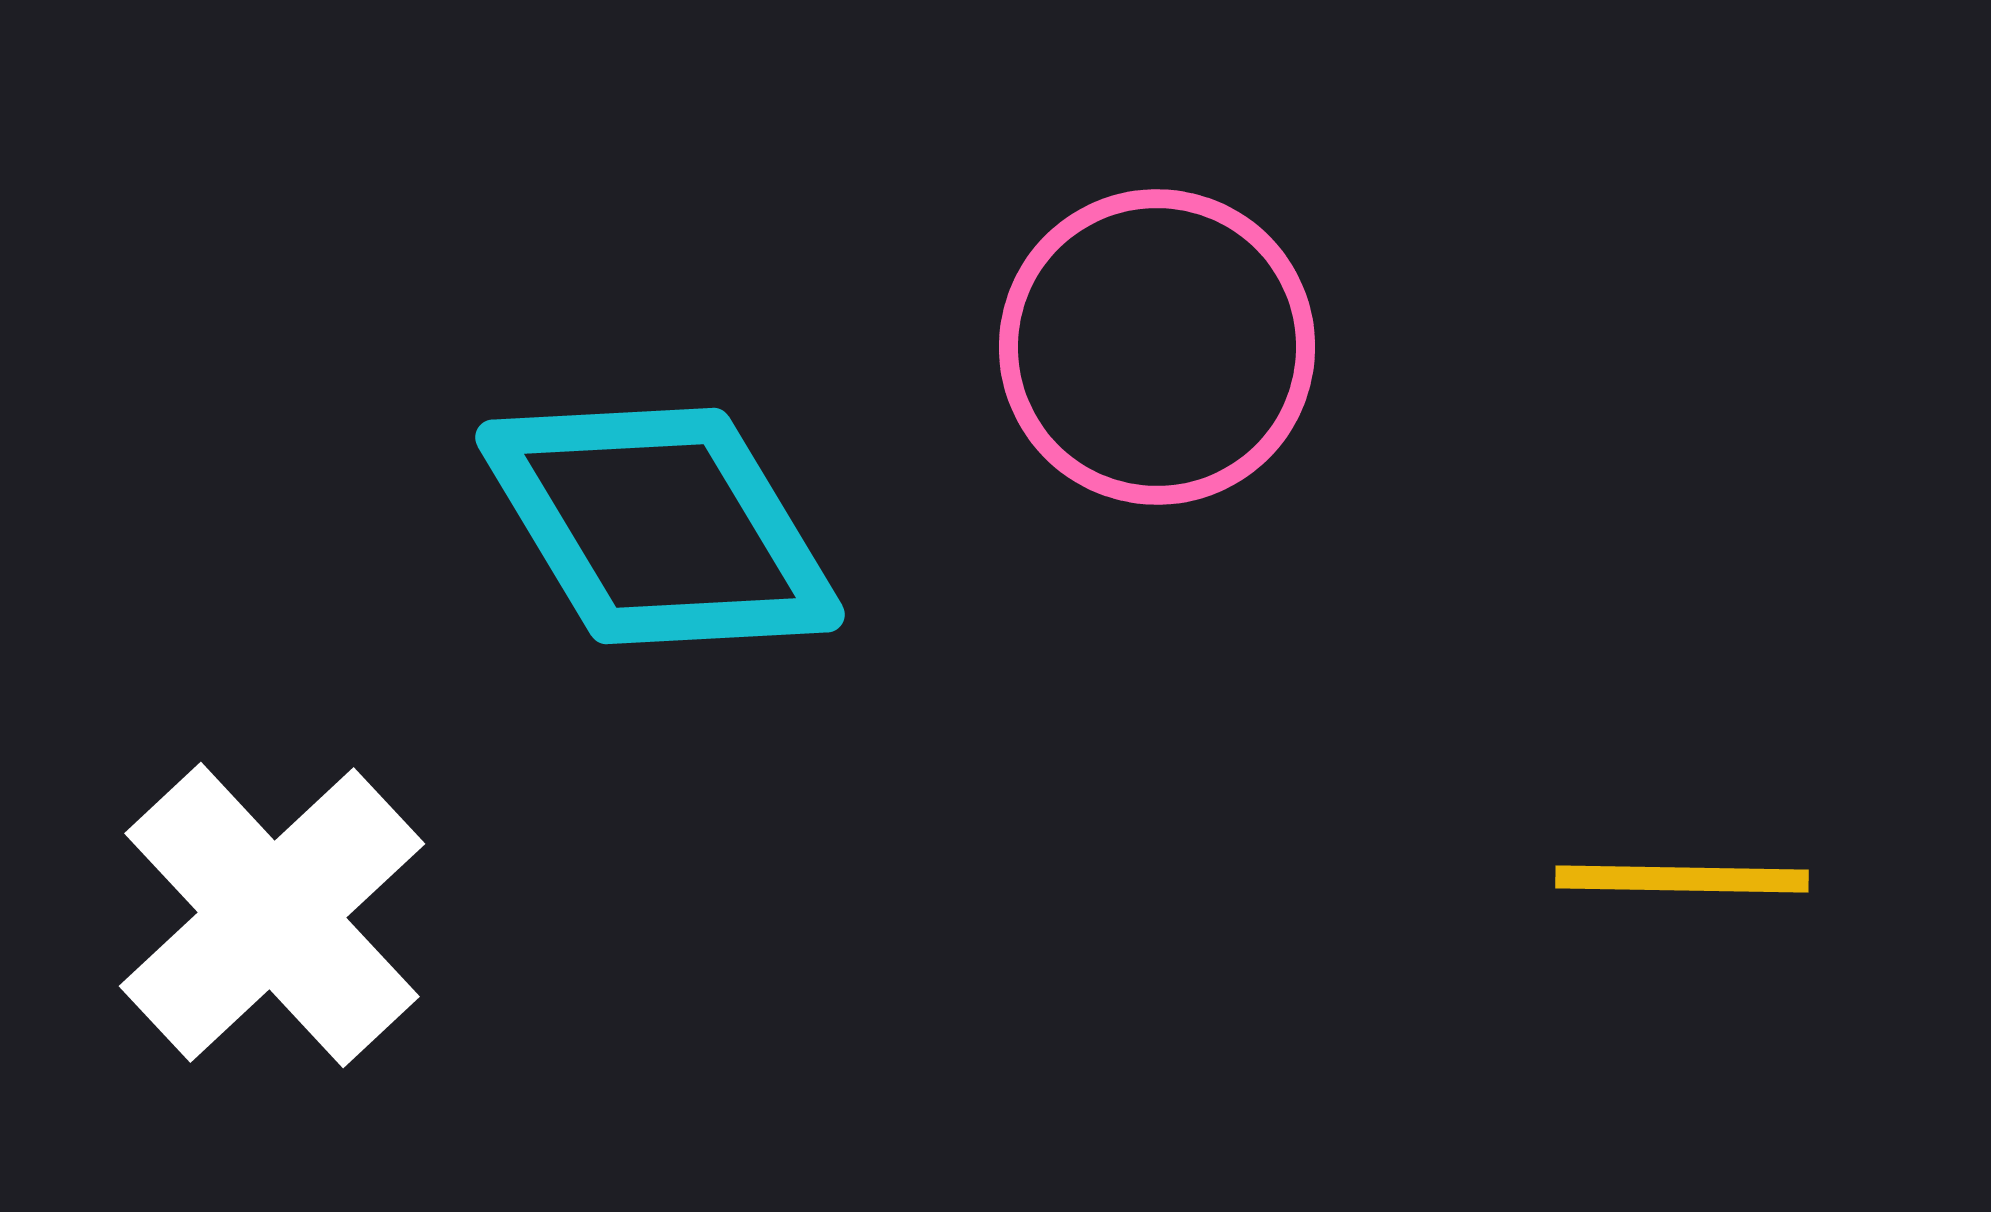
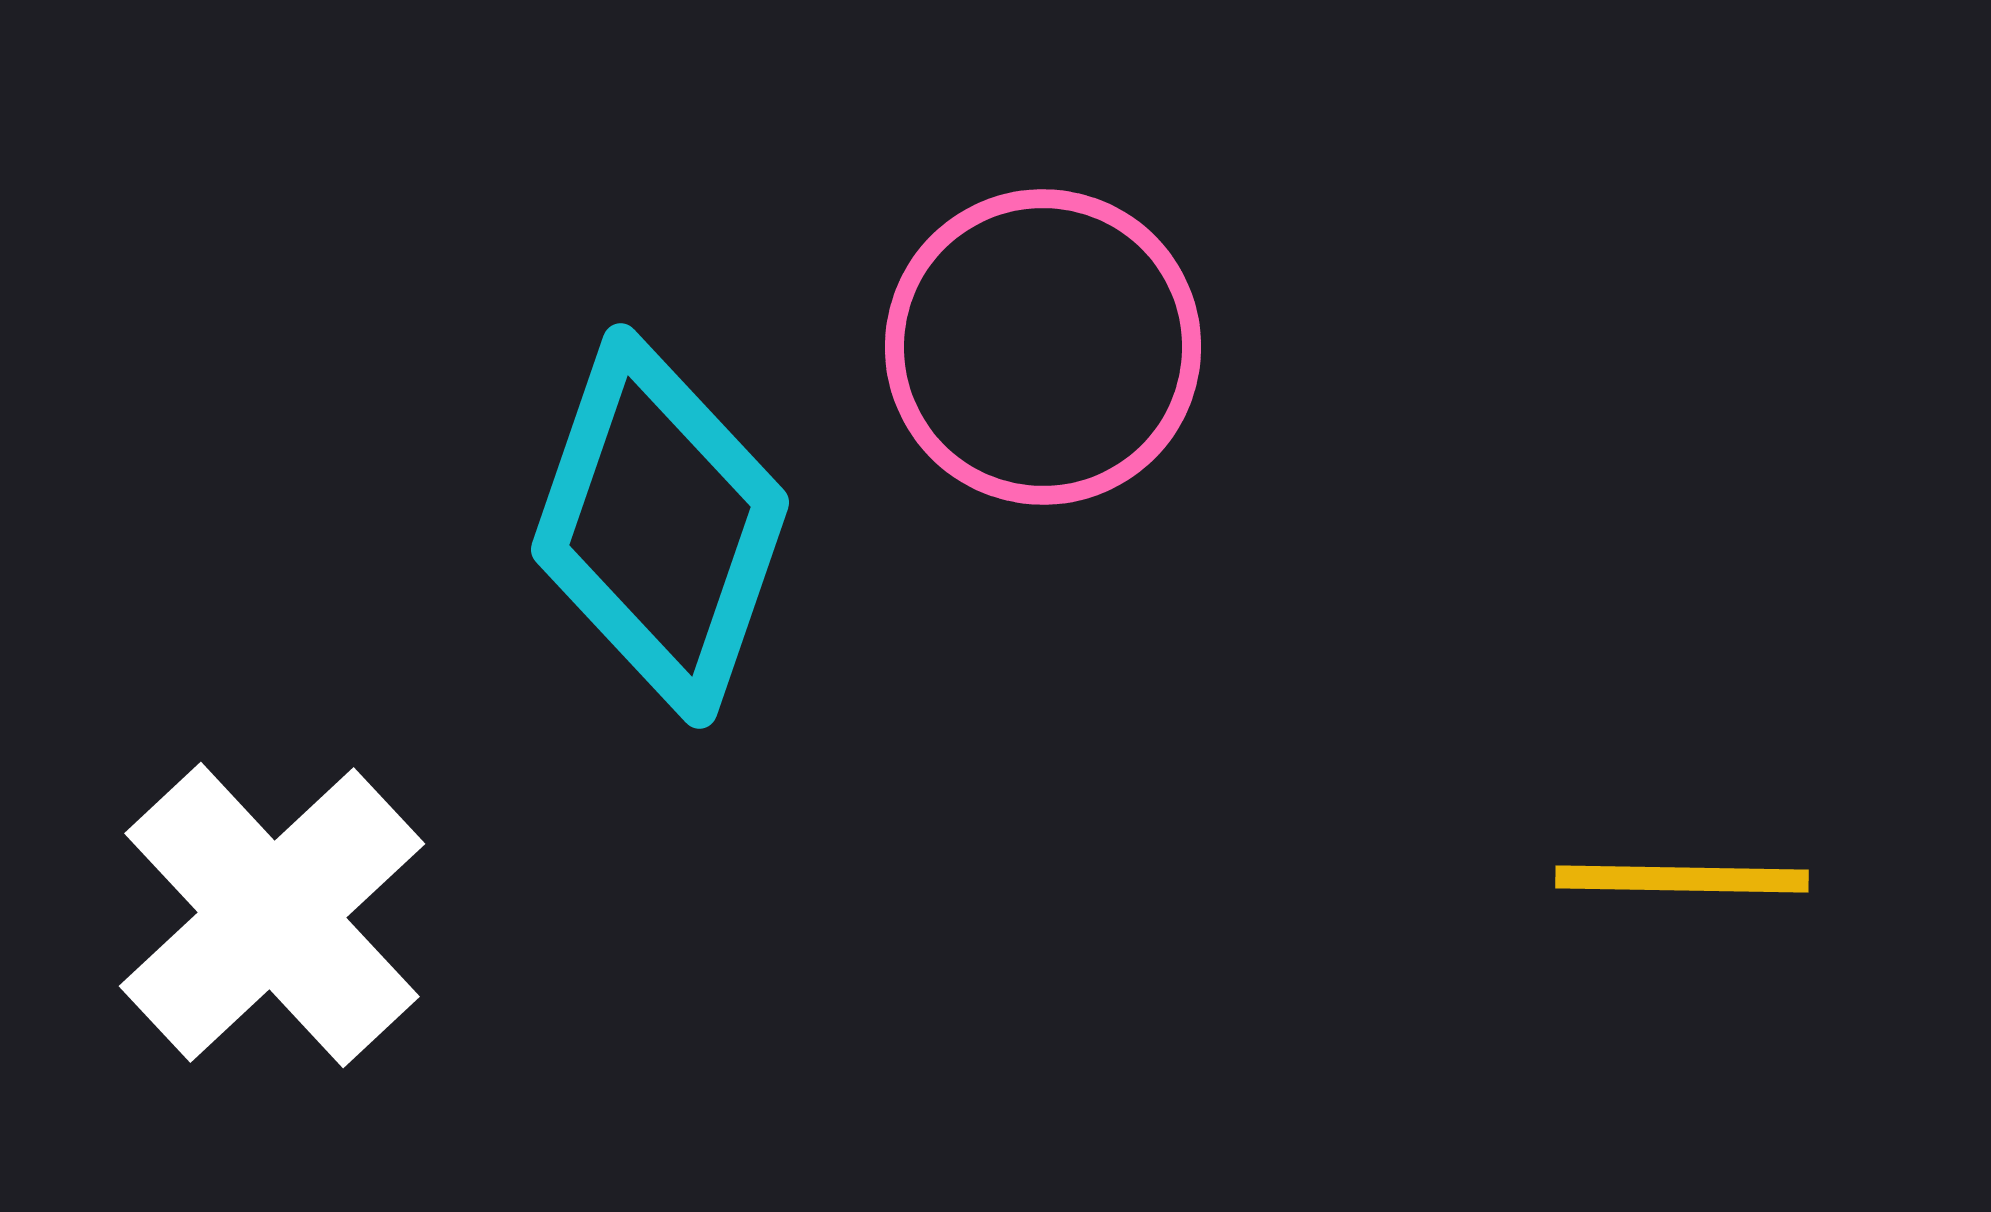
pink circle: moved 114 px left
cyan diamond: rotated 50 degrees clockwise
